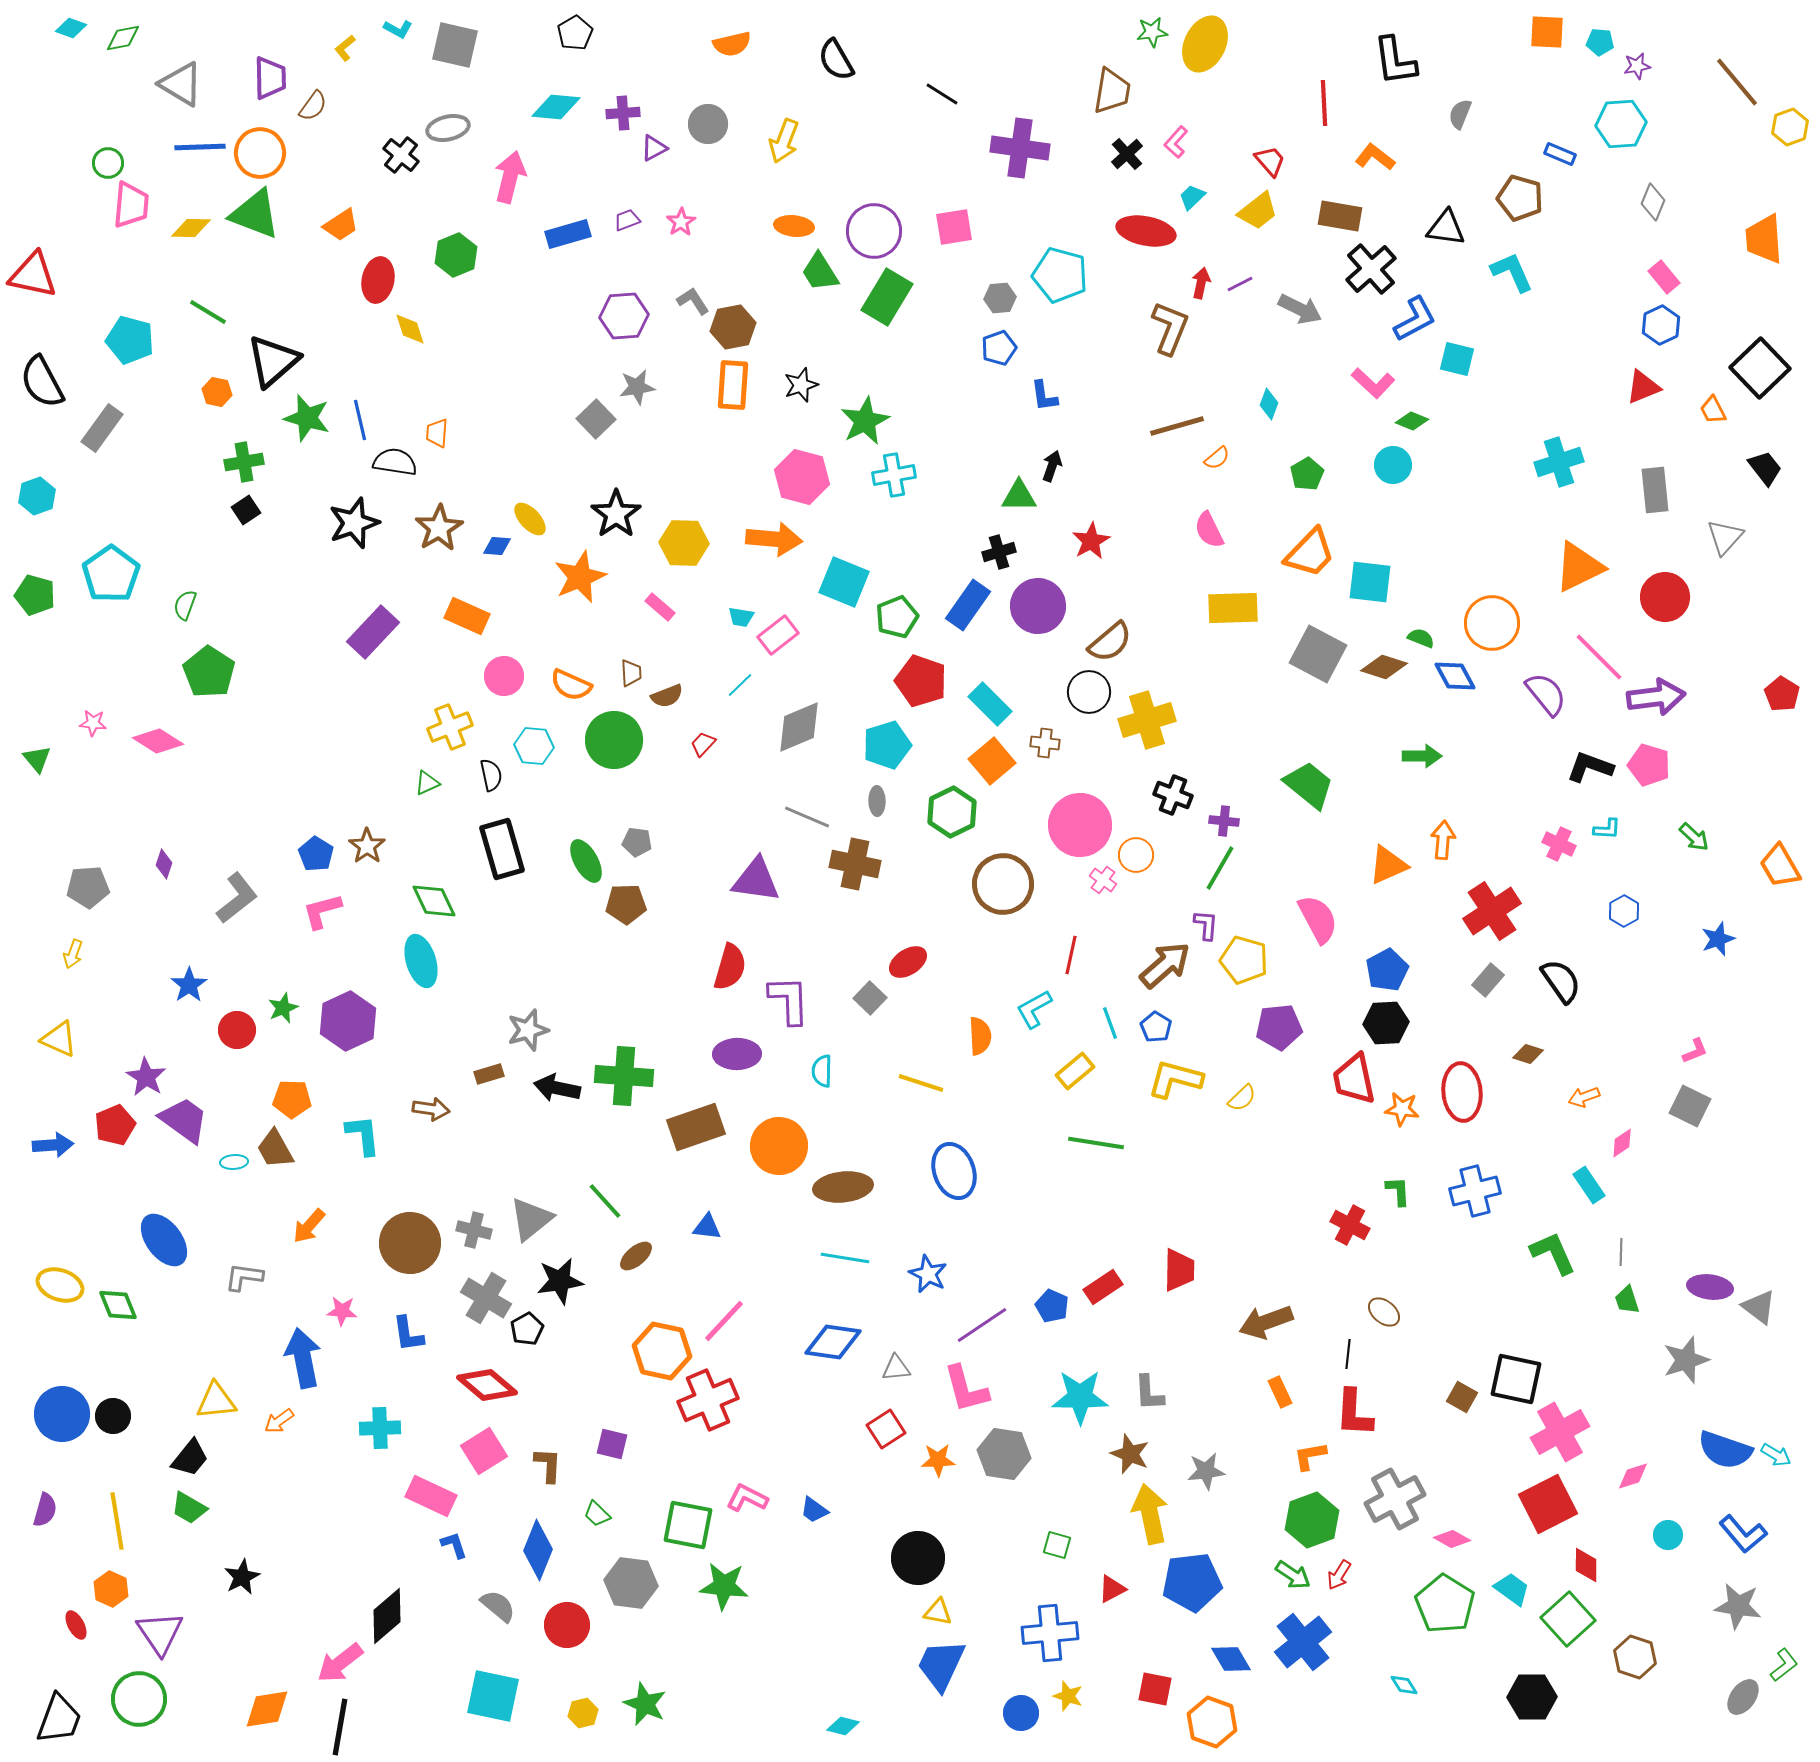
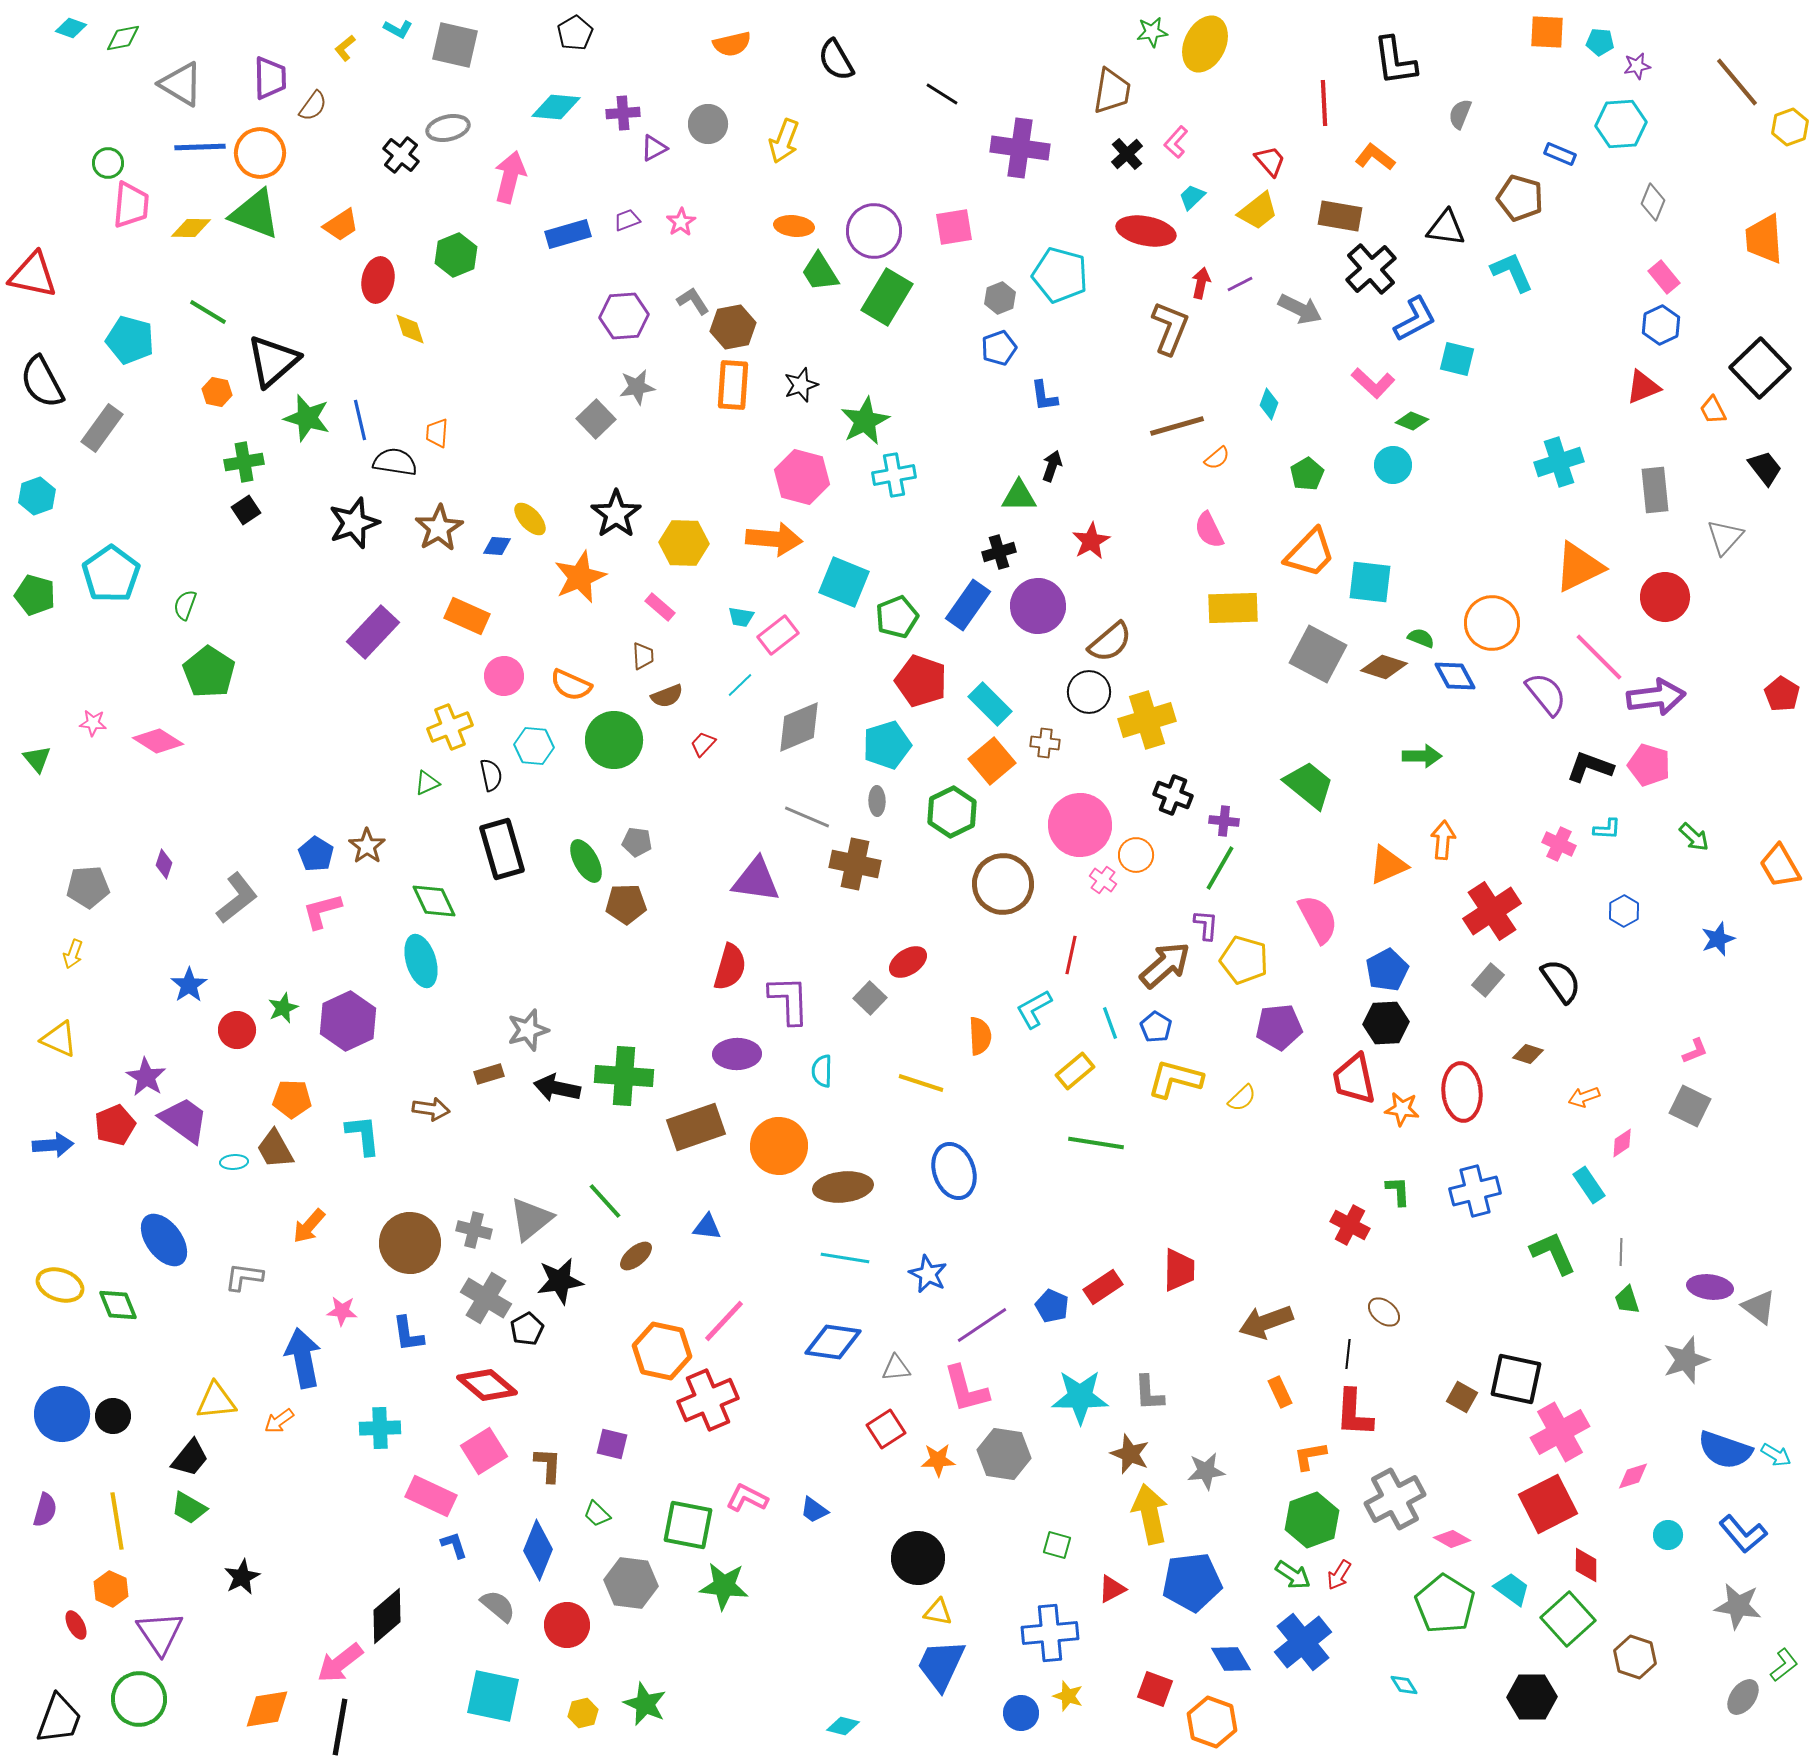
gray hexagon at (1000, 298): rotated 16 degrees counterclockwise
brown trapezoid at (631, 673): moved 12 px right, 17 px up
red square at (1155, 1689): rotated 9 degrees clockwise
